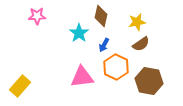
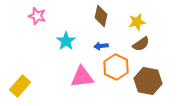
pink star: rotated 18 degrees clockwise
cyan star: moved 13 px left, 8 px down
blue arrow: moved 3 px left, 1 px down; rotated 56 degrees clockwise
brown hexagon: moved 1 px left
